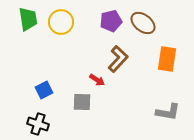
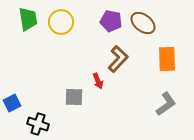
purple pentagon: rotated 25 degrees clockwise
orange rectangle: rotated 10 degrees counterclockwise
red arrow: moved 1 px right, 1 px down; rotated 35 degrees clockwise
blue square: moved 32 px left, 13 px down
gray square: moved 8 px left, 5 px up
gray L-shape: moved 2 px left, 8 px up; rotated 45 degrees counterclockwise
